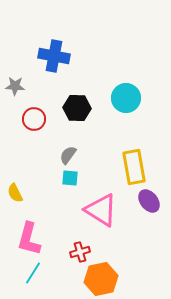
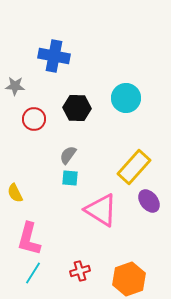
yellow rectangle: rotated 52 degrees clockwise
red cross: moved 19 px down
orange hexagon: moved 28 px right; rotated 8 degrees counterclockwise
